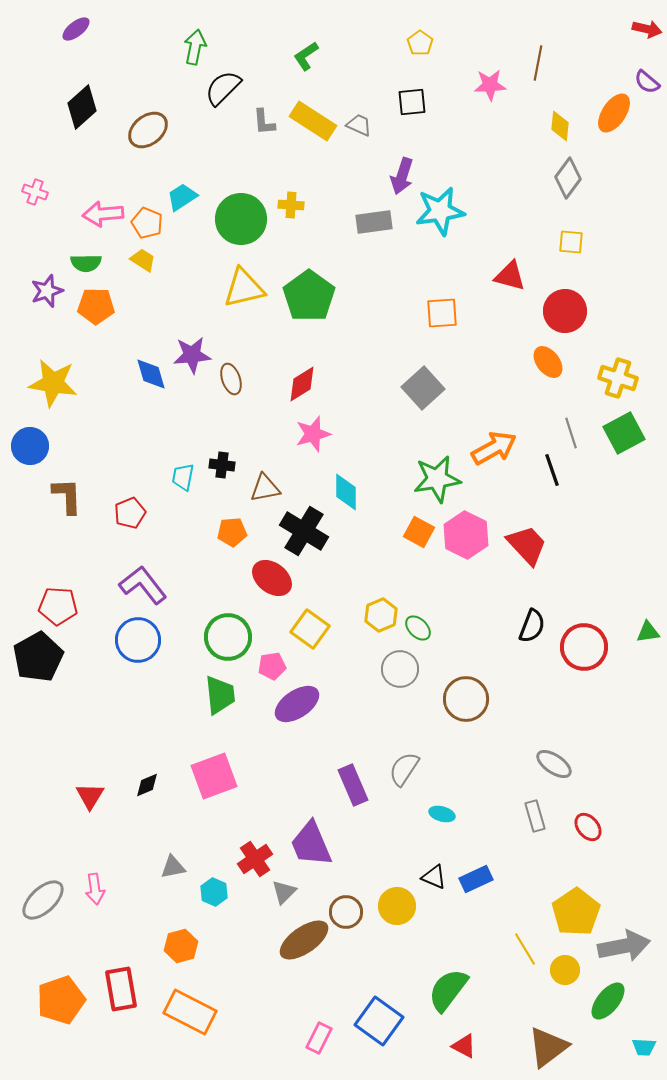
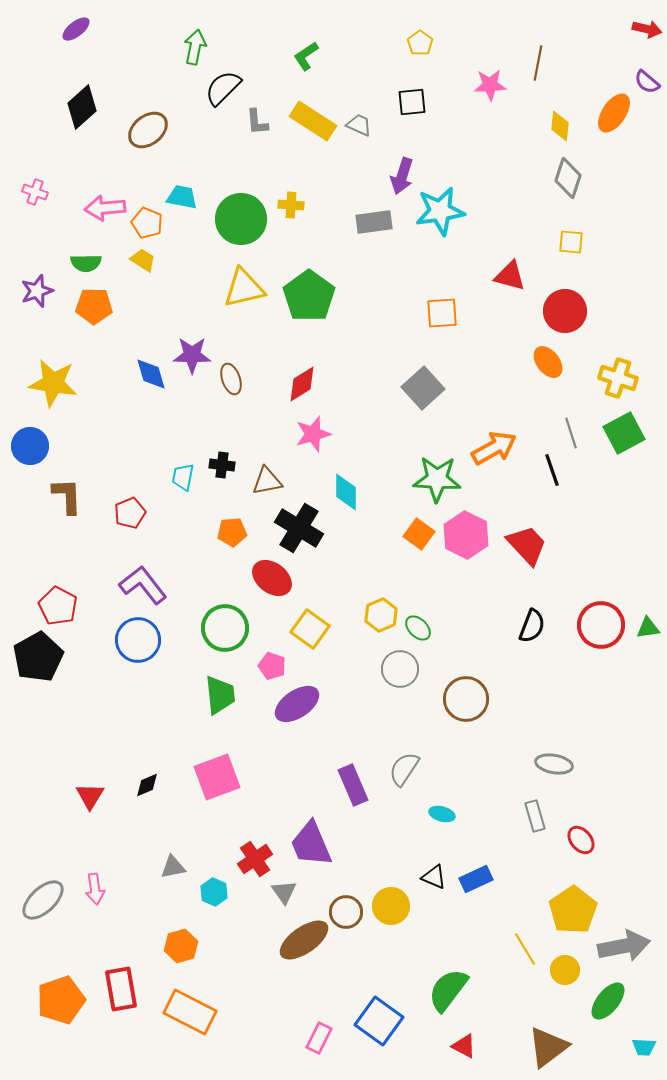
gray L-shape at (264, 122): moved 7 px left
gray diamond at (568, 178): rotated 18 degrees counterclockwise
cyan trapezoid at (182, 197): rotated 44 degrees clockwise
pink arrow at (103, 214): moved 2 px right, 6 px up
purple star at (47, 291): moved 10 px left
orange pentagon at (96, 306): moved 2 px left
purple star at (192, 355): rotated 6 degrees clockwise
green star at (437, 479): rotated 12 degrees clockwise
brown triangle at (265, 488): moved 2 px right, 7 px up
black cross at (304, 531): moved 5 px left, 3 px up
orange square at (419, 532): moved 2 px down; rotated 8 degrees clockwise
red pentagon at (58, 606): rotated 24 degrees clockwise
green triangle at (648, 632): moved 4 px up
green circle at (228, 637): moved 3 px left, 9 px up
red circle at (584, 647): moved 17 px right, 22 px up
pink pentagon at (272, 666): rotated 28 degrees clockwise
gray ellipse at (554, 764): rotated 24 degrees counterclockwise
pink square at (214, 776): moved 3 px right, 1 px down
red ellipse at (588, 827): moved 7 px left, 13 px down
gray triangle at (284, 892): rotated 20 degrees counterclockwise
yellow circle at (397, 906): moved 6 px left
yellow pentagon at (576, 912): moved 3 px left, 2 px up
